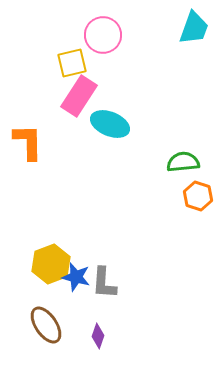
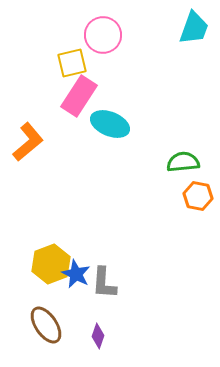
orange L-shape: rotated 51 degrees clockwise
orange hexagon: rotated 8 degrees counterclockwise
blue star: moved 3 px up; rotated 12 degrees clockwise
